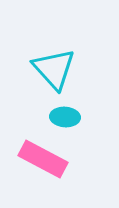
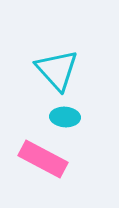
cyan triangle: moved 3 px right, 1 px down
